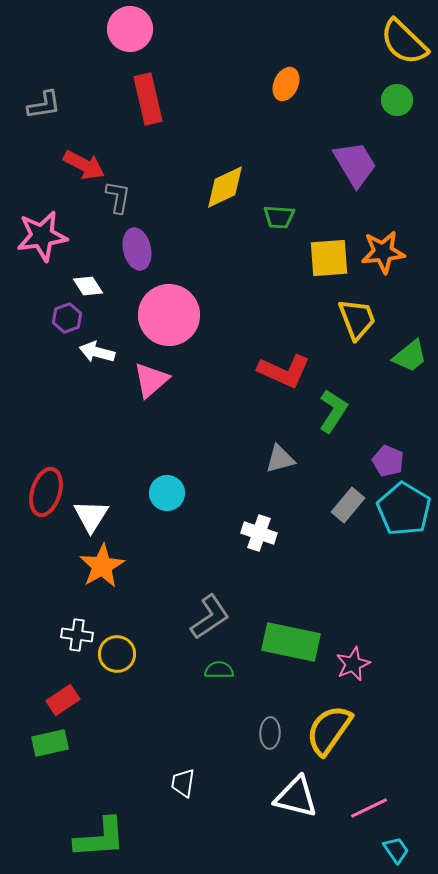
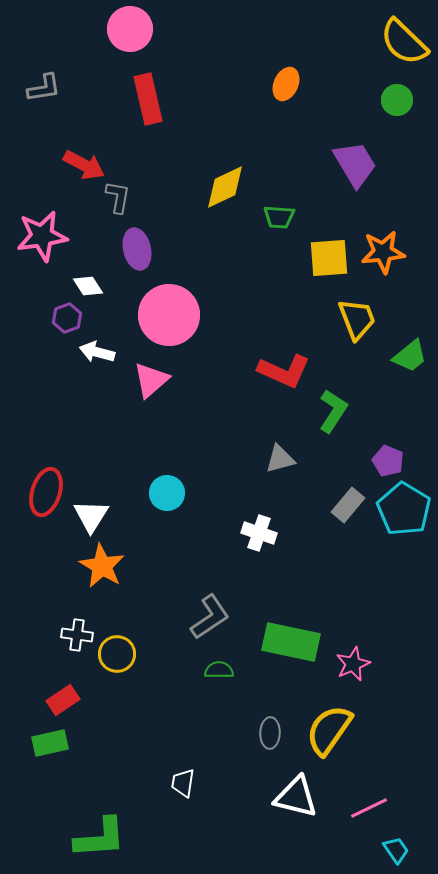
gray L-shape at (44, 105): moved 17 px up
orange star at (102, 566): rotated 12 degrees counterclockwise
